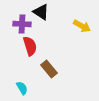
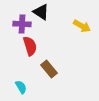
cyan semicircle: moved 1 px left, 1 px up
